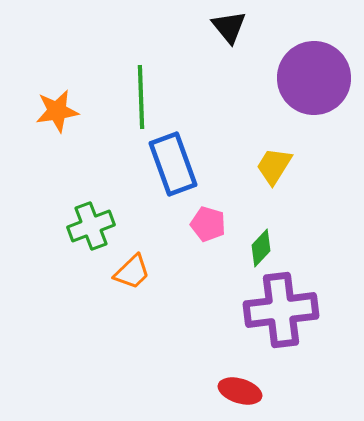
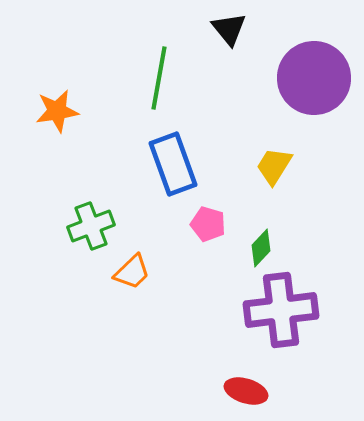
black triangle: moved 2 px down
green line: moved 18 px right, 19 px up; rotated 12 degrees clockwise
red ellipse: moved 6 px right
